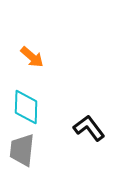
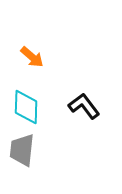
black L-shape: moved 5 px left, 22 px up
